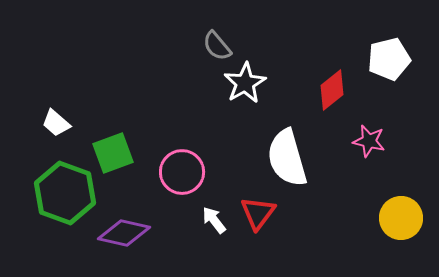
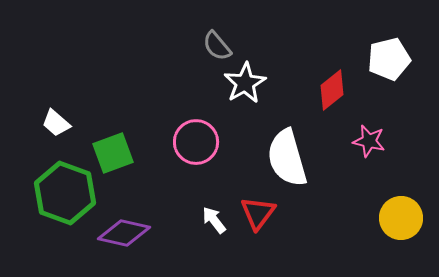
pink circle: moved 14 px right, 30 px up
